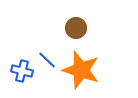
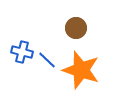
blue cross: moved 19 px up
